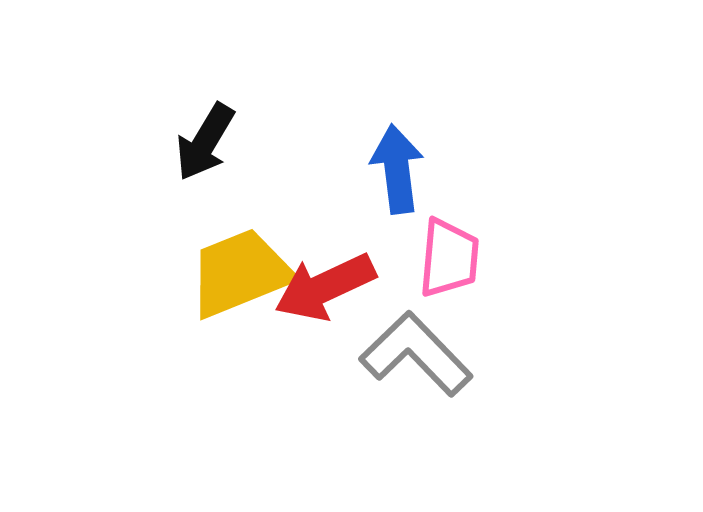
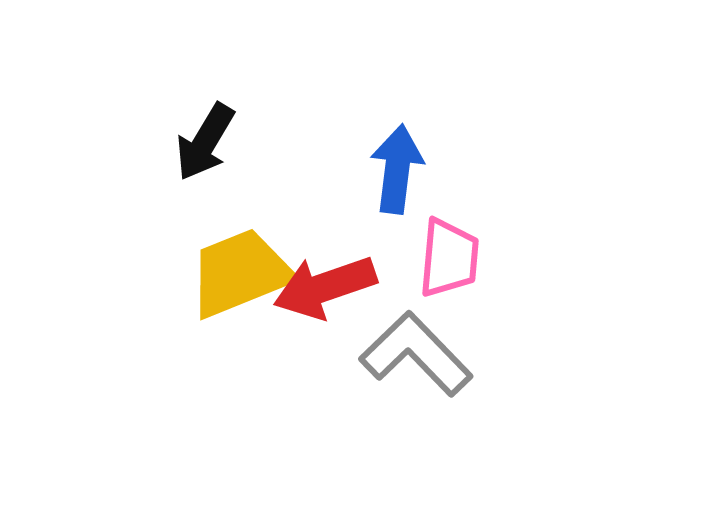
blue arrow: rotated 14 degrees clockwise
red arrow: rotated 6 degrees clockwise
